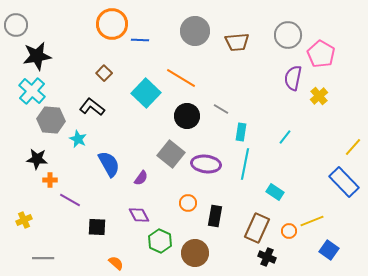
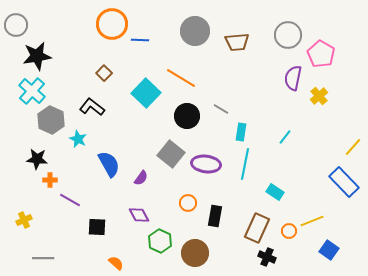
gray hexagon at (51, 120): rotated 20 degrees clockwise
